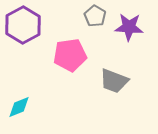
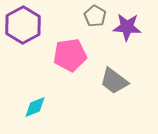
purple star: moved 2 px left
gray trapezoid: rotated 16 degrees clockwise
cyan diamond: moved 16 px right
